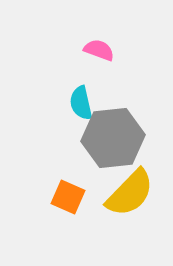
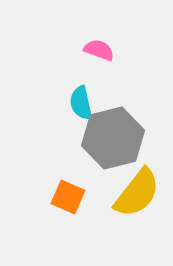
gray hexagon: rotated 8 degrees counterclockwise
yellow semicircle: moved 7 px right; rotated 6 degrees counterclockwise
